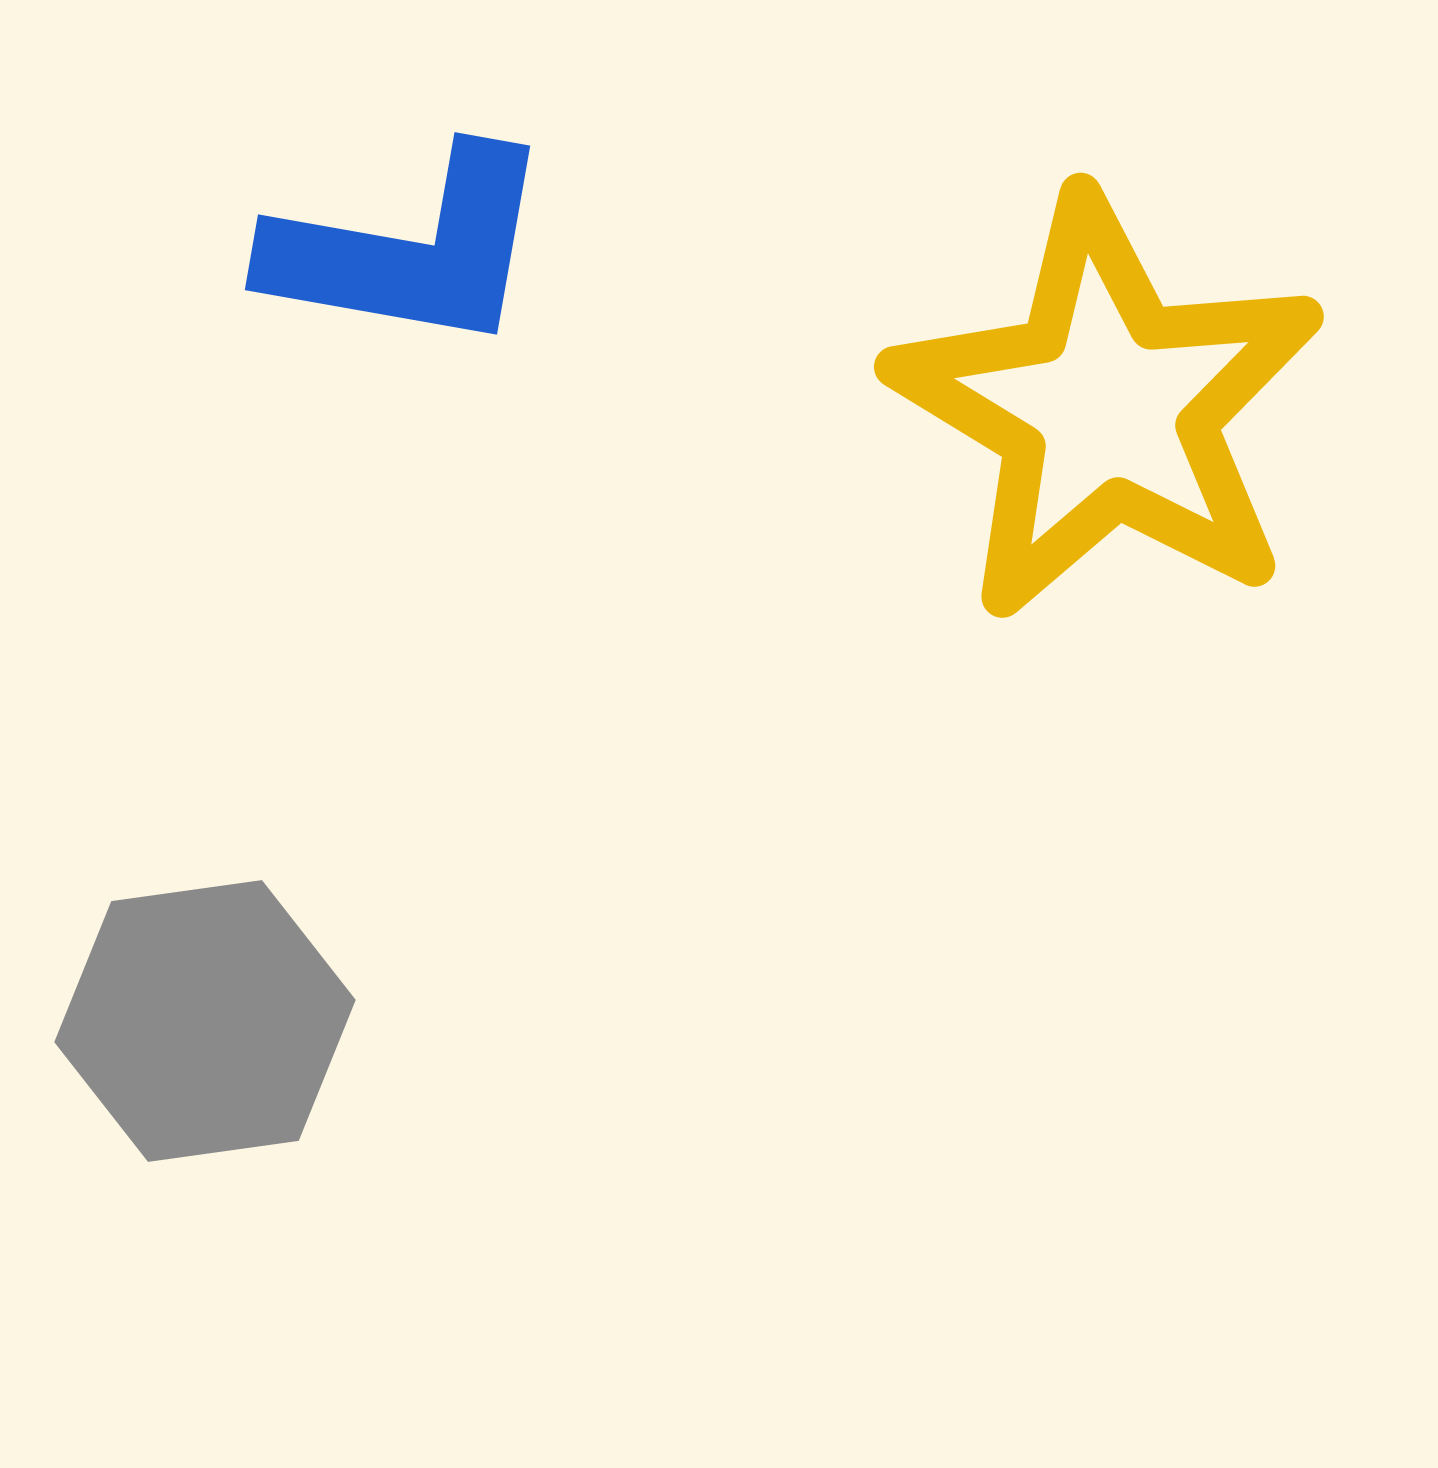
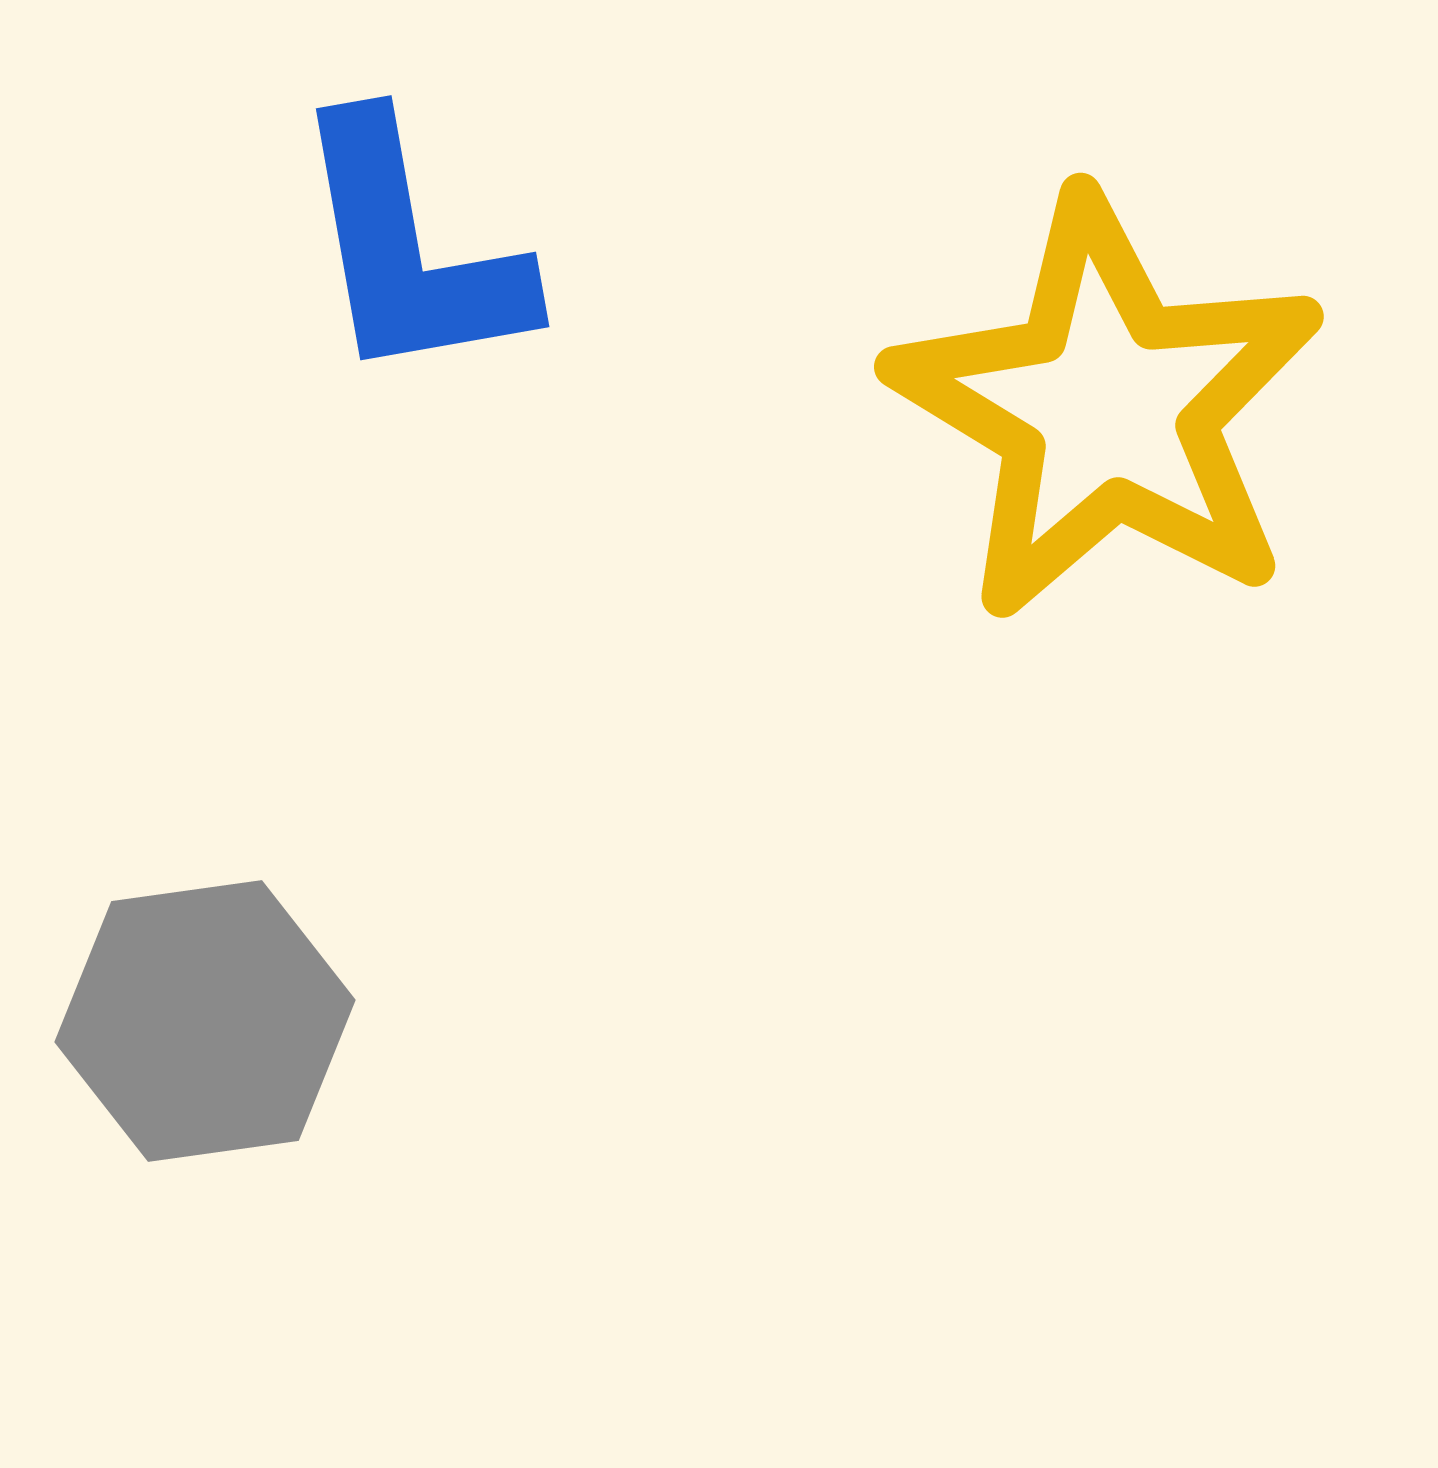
blue L-shape: rotated 70 degrees clockwise
